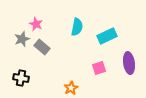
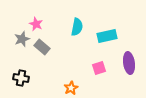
cyan rectangle: rotated 12 degrees clockwise
